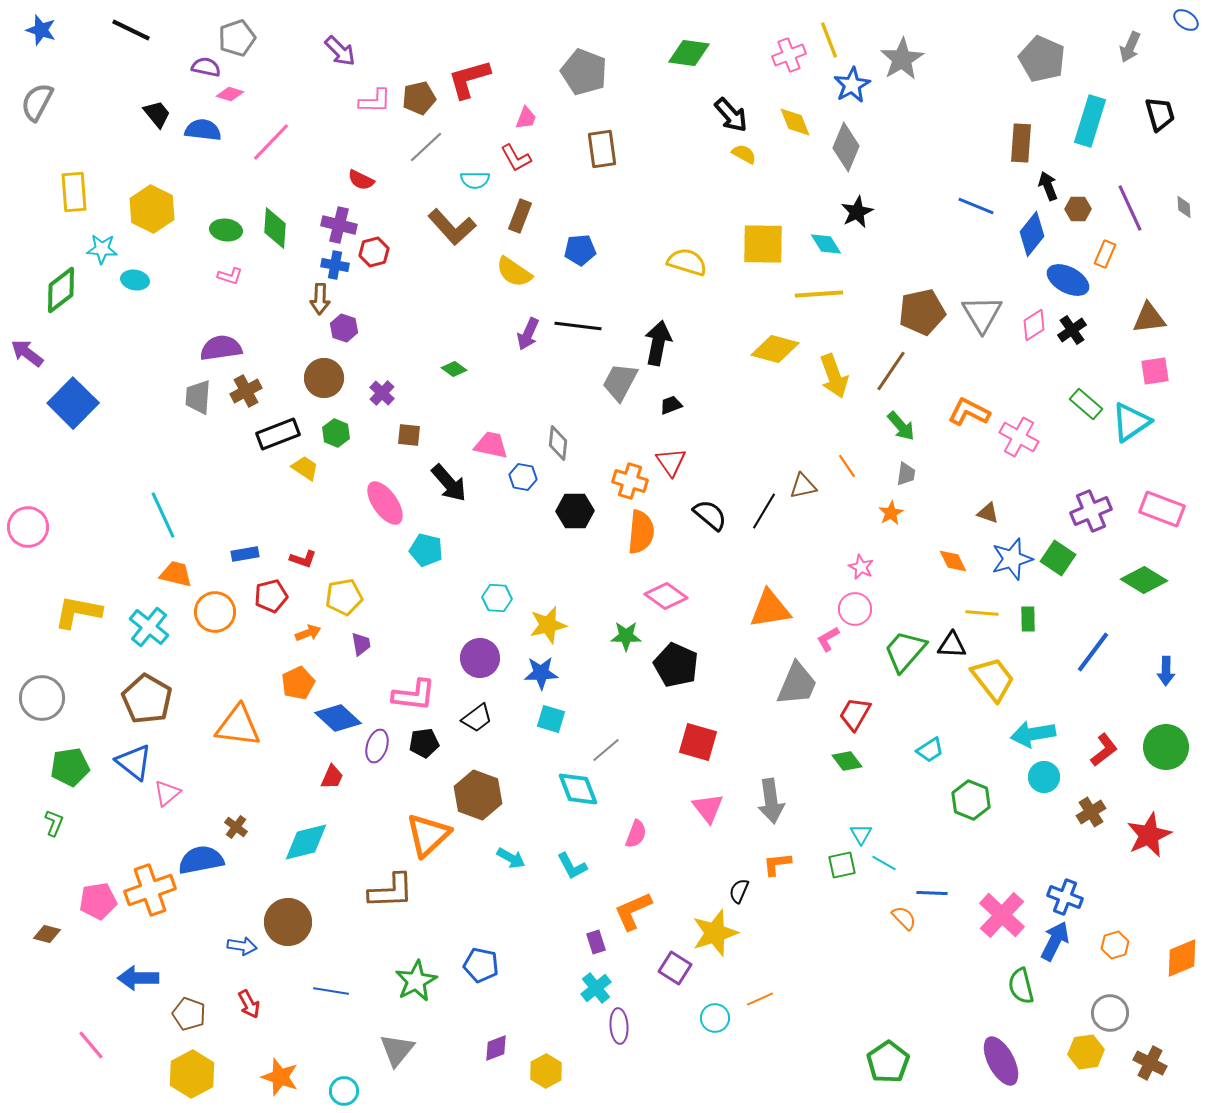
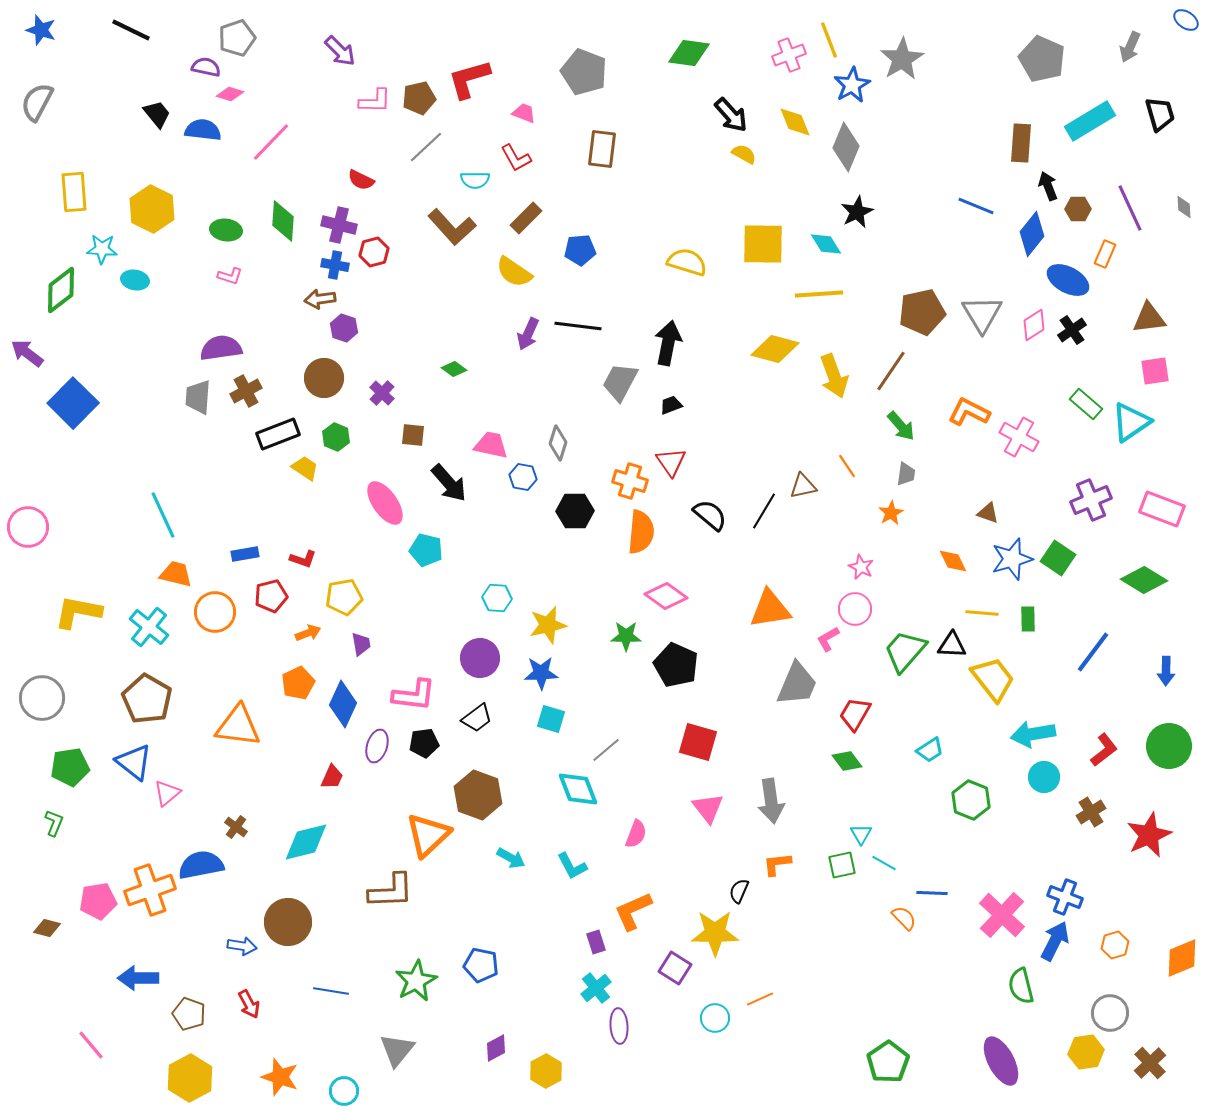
pink trapezoid at (526, 118): moved 2 px left, 5 px up; rotated 90 degrees counterclockwise
cyan rectangle at (1090, 121): rotated 42 degrees clockwise
brown rectangle at (602, 149): rotated 15 degrees clockwise
brown rectangle at (520, 216): moved 6 px right, 2 px down; rotated 24 degrees clockwise
green diamond at (275, 228): moved 8 px right, 7 px up
brown arrow at (320, 299): rotated 80 degrees clockwise
black arrow at (658, 343): moved 10 px right
green hexagon at (336, 433): moved 4 px down
brown square at (409, 435): moved 4 px right
gray diamond at (558, 443): rotated 12 degrees clockwise
purple cross at (1091, 511): moved 11 px up
blue diamond at (338, 718): moved 5 px right, 14 px up; rotated 72 degrees clockwise
green circle at (1166, 747): moved 3 px right, 1 px up
blue semicircle at (201, 860): moved 5 px down
yellow star at (715, 933): rotated 18 degrees clockwise
brown diamond at (47, 934): moved 6 px up
purple diamond at (496, 1048): rotated 8 degrees counterclockwise
brown cross at (1150, 1063): rotated 20 degrees clockwise
yellow hexagon at (192, 1074): moved 2 px left, 4 px down
